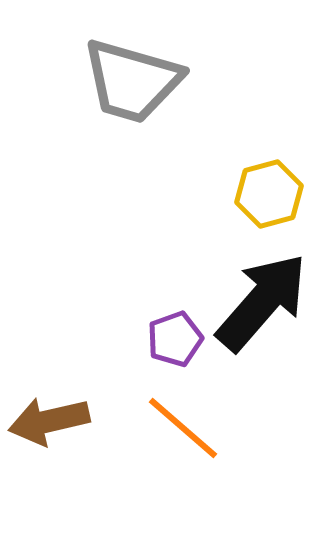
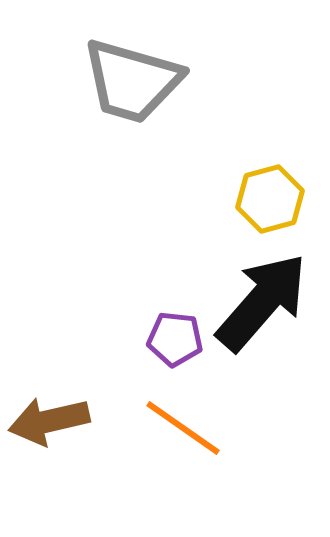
yellow hexagon: moved 1 px right, 5 px down
purple pentagon: rotated 26 degrees clockwise
orange line: rotated 6 degrees counterclockwise
